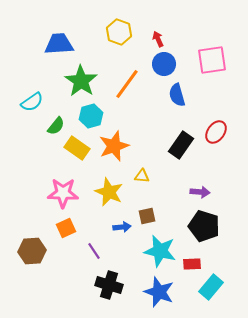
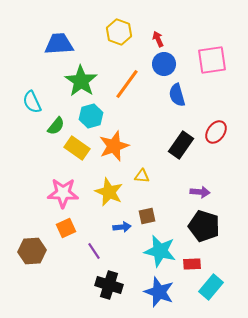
cyan semicircle: rotated 100 degrees clockwise
